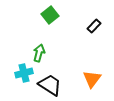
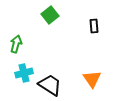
black rectangle: rotated 48 degrees counterclockwise
green arrow: moved 23 px left, 9 px up
orange triangle: rotated 12 degrees counterclockwise
